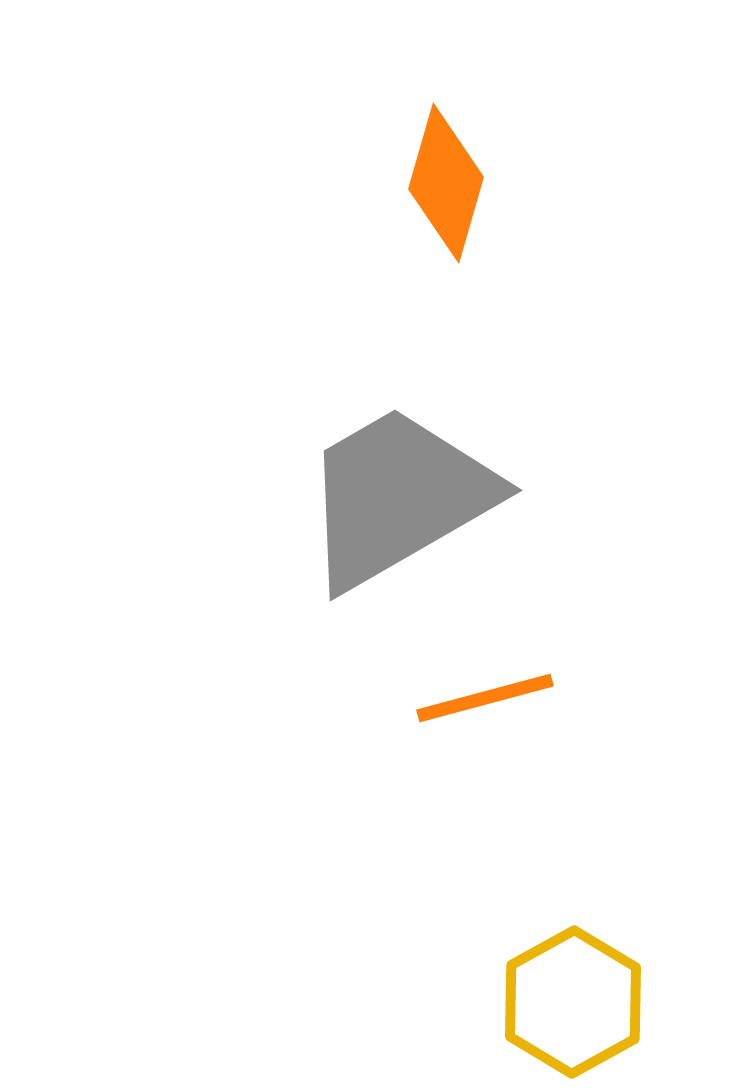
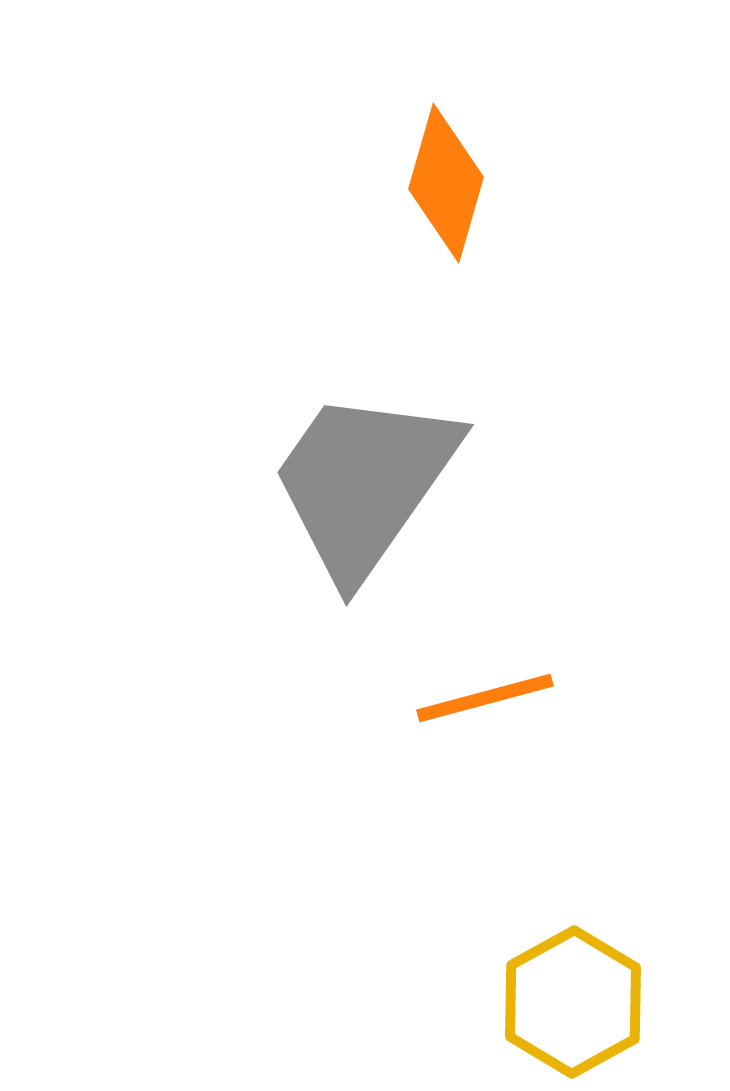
gray trapezoid: moved 34 px left, 14 px up; rotated 25 degrees counterclockwise
